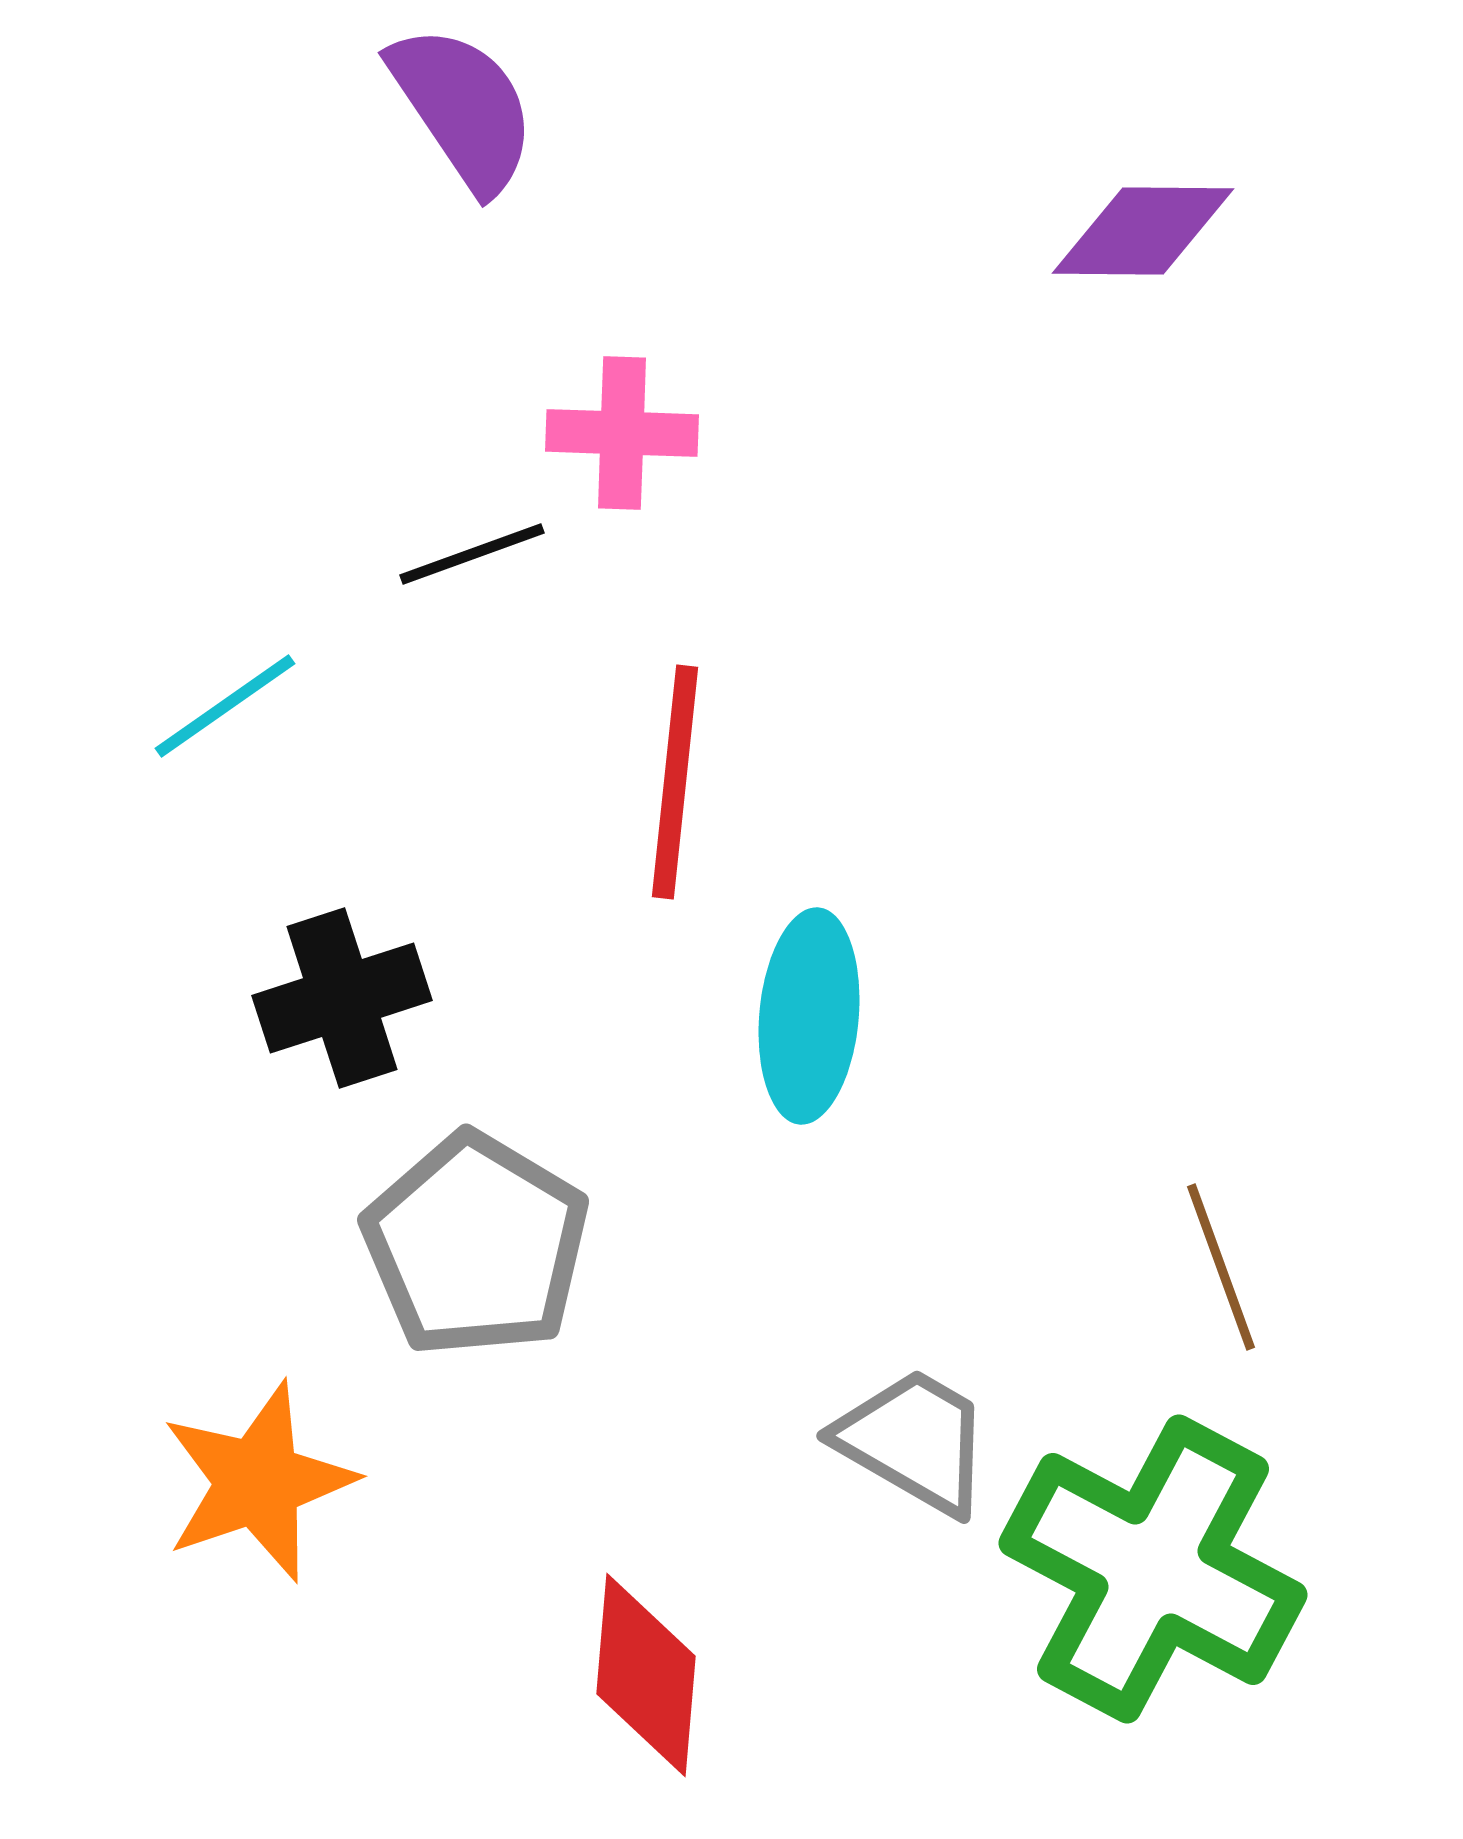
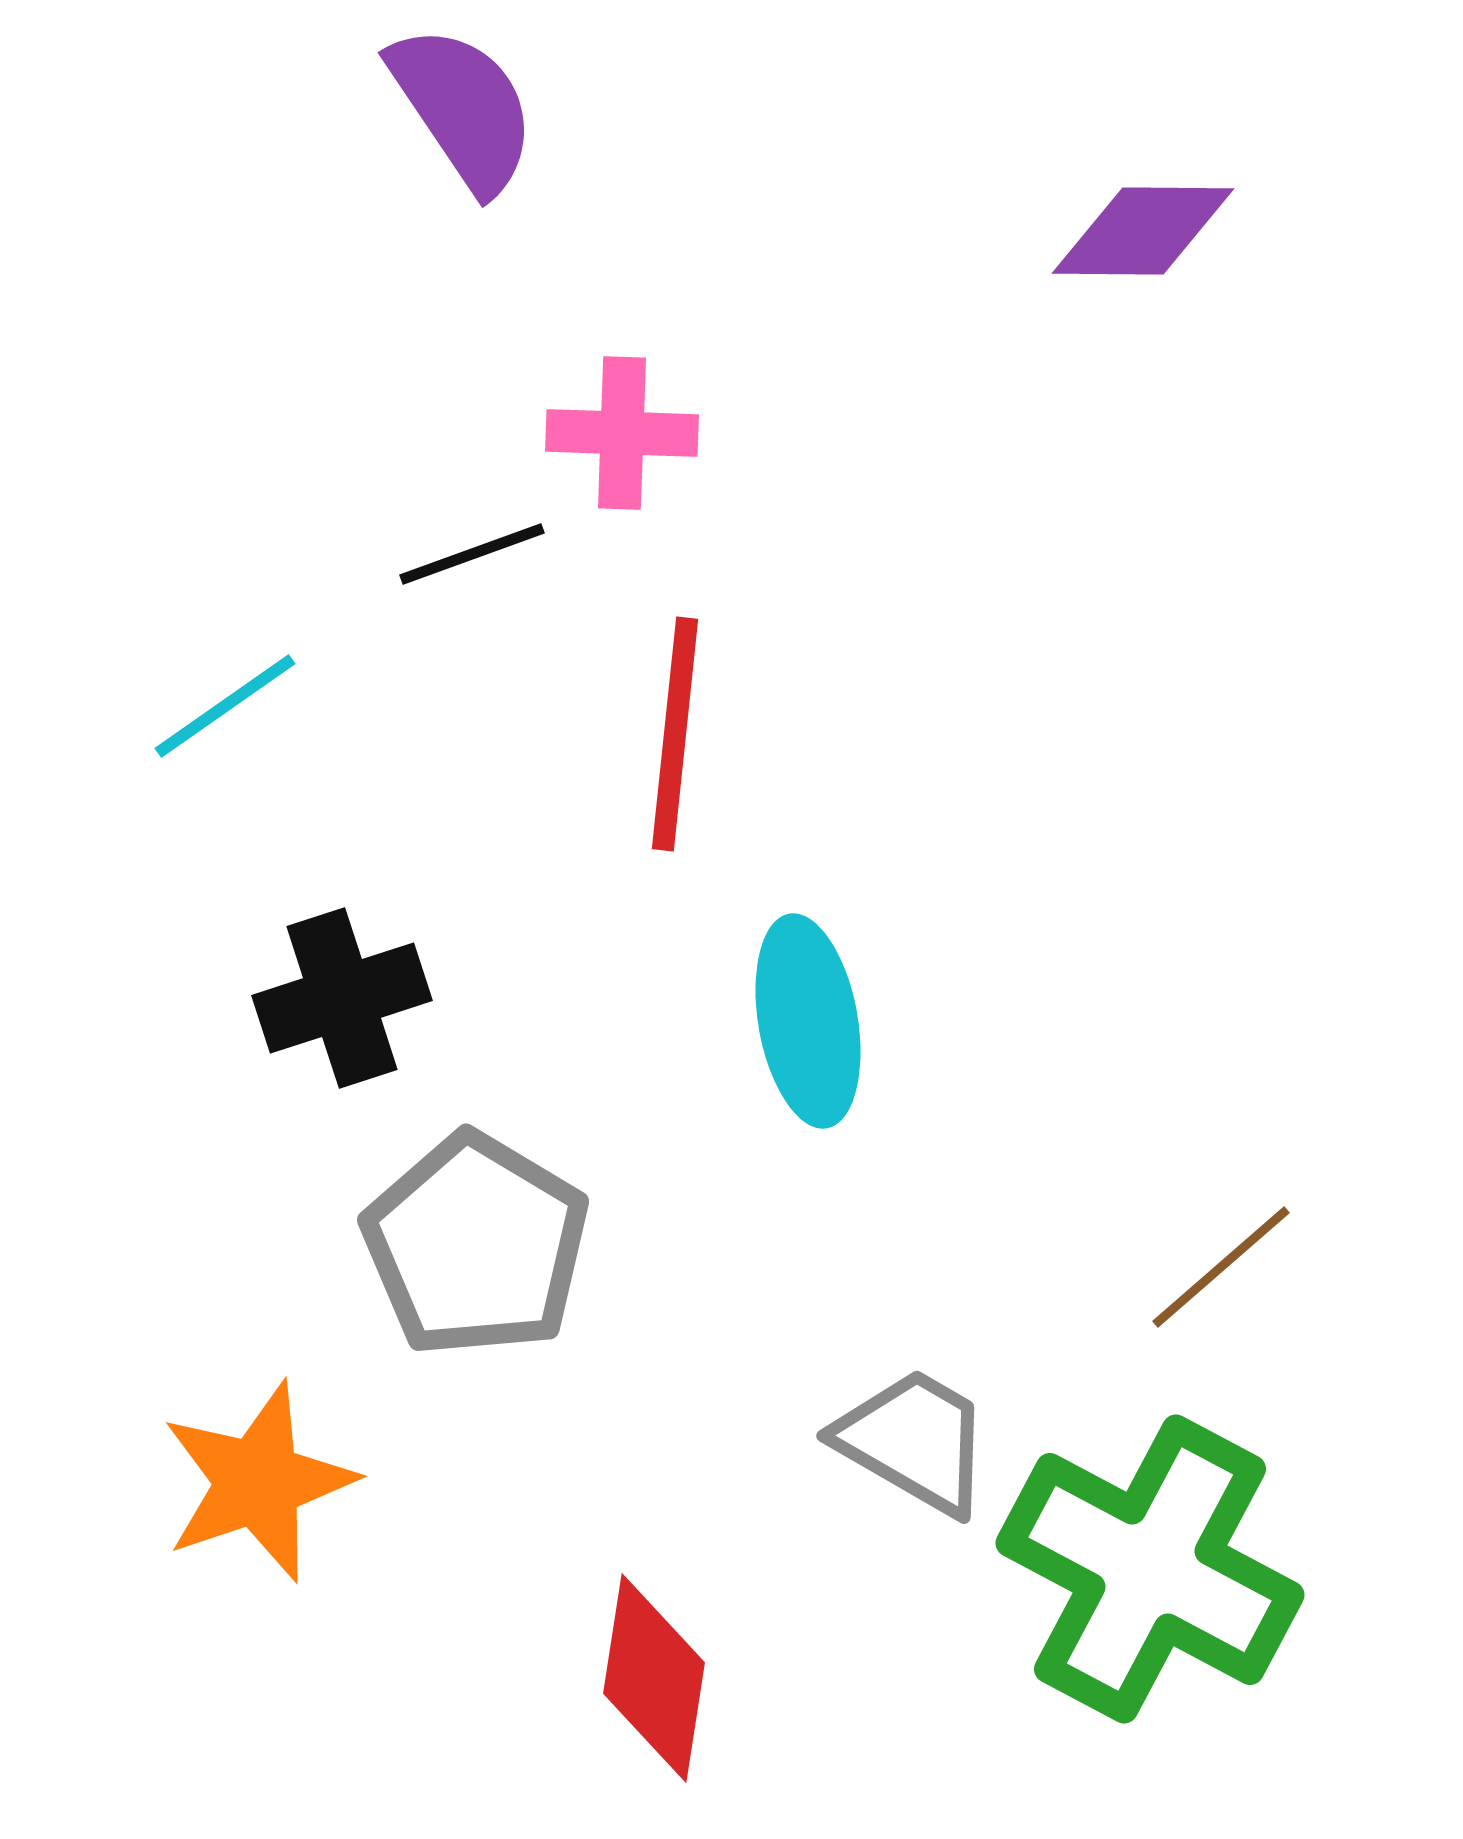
red line: moved 48 px up
cyan ellipse: moved 1 px left, 5 px down; rotated 15 degrees counterclockwise
brown line: rotated 69 degrees clockwise
green cross: moved 3 px left
red diamond: moved 8 px right, 3 px down; rotated 4 degrees clockwise
